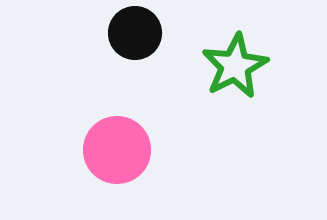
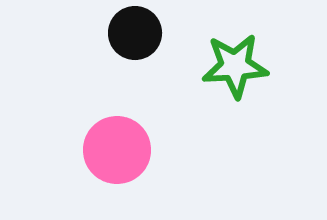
green star: rotated 24 degrees clockwise
